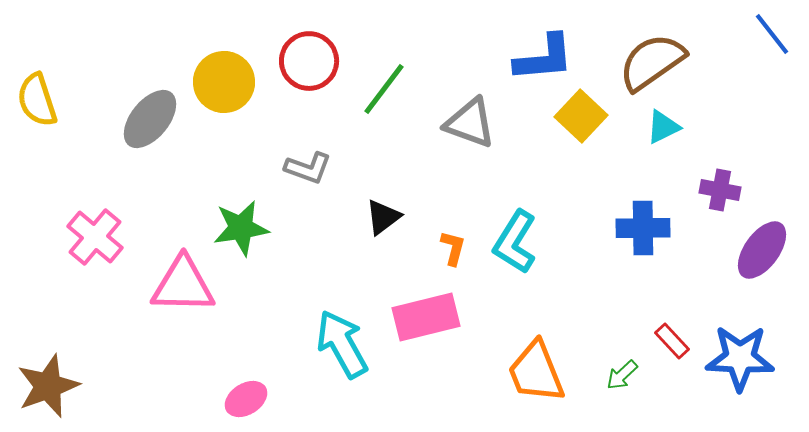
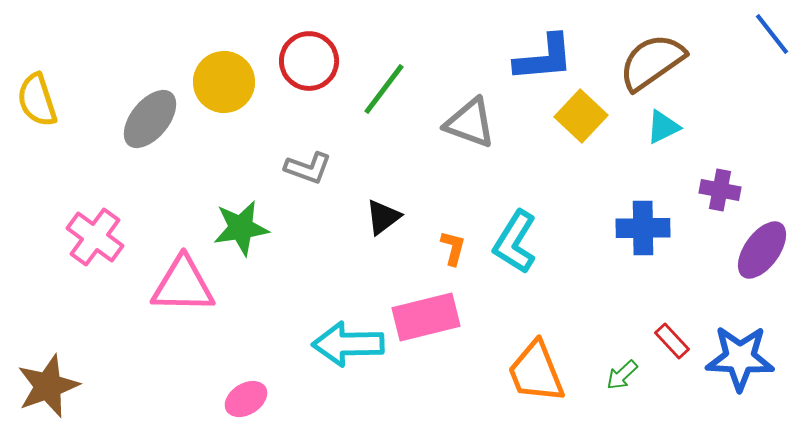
pink cross: rotated 4 degrees counterclockwise
cyan arrow: moved 6 px right; rotated 62 degrees counterclockwise
